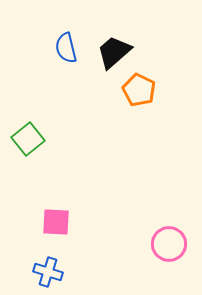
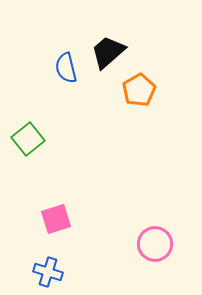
blue semicircle: moved 20 px down
black trapezoid: moved 6 px left
orange pentagon: rotated 16 degrees clockwise
pink square: moved 3 px up; rotated 20 degrees counterclockwise
pink circle: moved 14 px left
